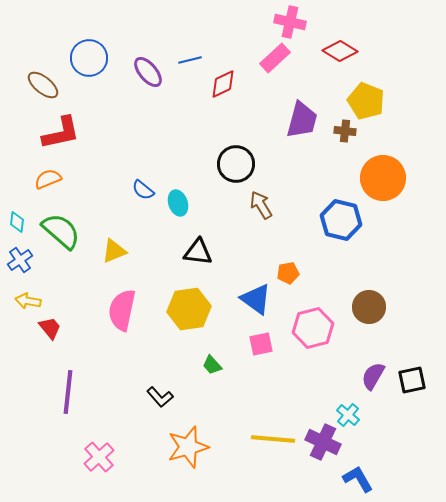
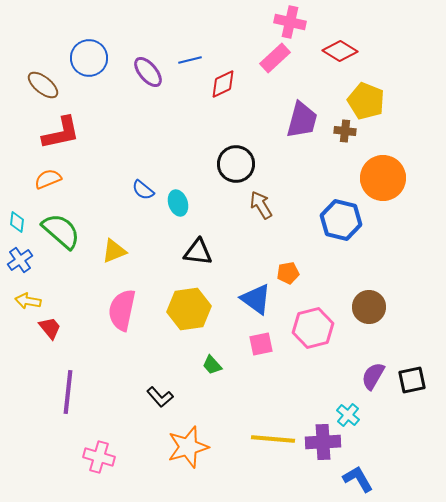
purple cross at (323, 442): rotated 28 degrees counterclockwise
pink cross at (99, 457): rotated 32 degrees counterclockwise
